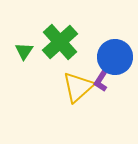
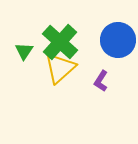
green cross: rotated 6 degrees counterclockwise
blue circle: moved 3 px right, 17 px up
yellow triangle: moved 18 px left, 19 px up
